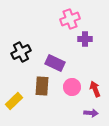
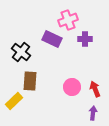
pink cross: moved 2 px left, 1 px down
black cross: rotated 24 degrees counterclockwise
purple rectangle: moved 3 px left, 24 px up
brown rectangle: moved 12 px left, 5 px up
purple arrow: moved 2 px right; rotated 88 degrees counterclockwise
